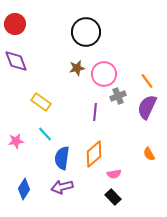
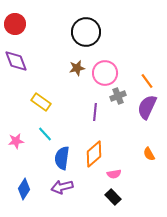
pink circle: moved 1 px right, 1 px up
